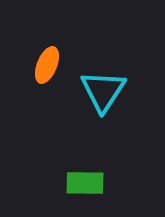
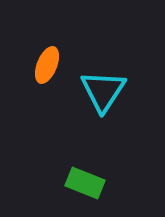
green rectangle: rotated 21 degrees clockwise
